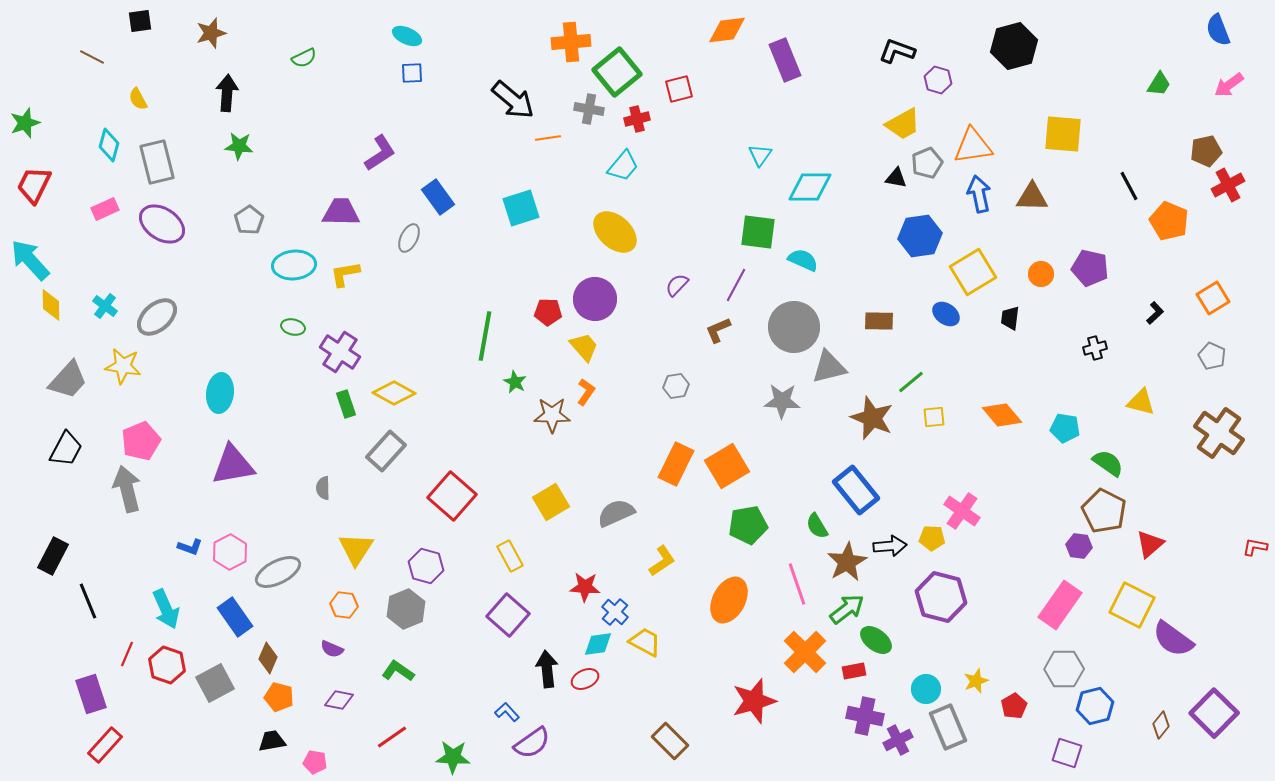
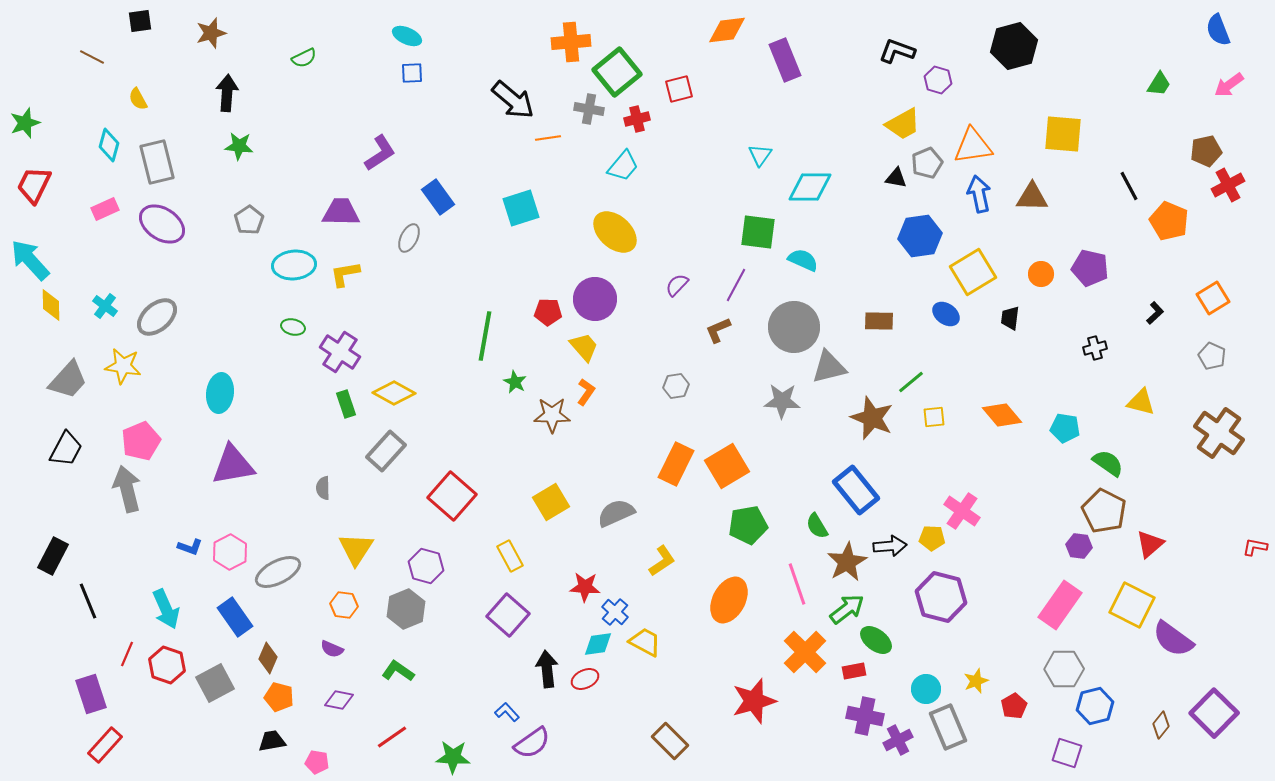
pink pentagon at (315, 762): moved 2 px right
